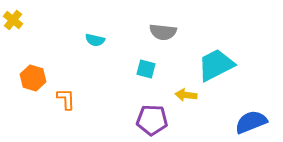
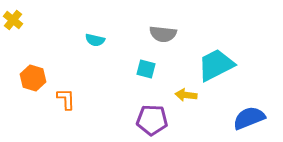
gray semicircle: moved 2 px down
blue semicircle: moved 2 px left, 4 px up
